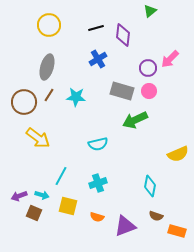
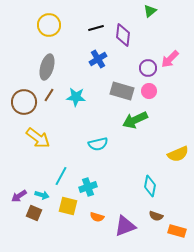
cyan cross: moved 10 px left, 4 px down
purple arrow: rotated 14 degrees counterclockwise
